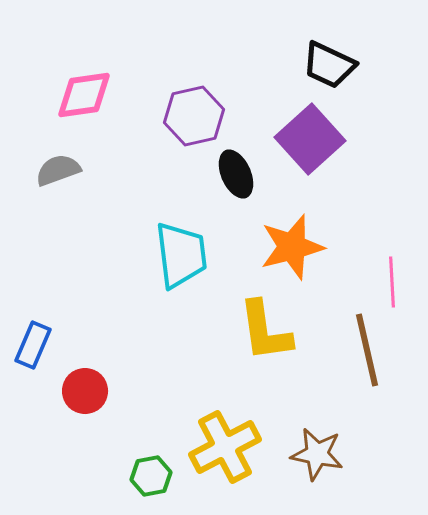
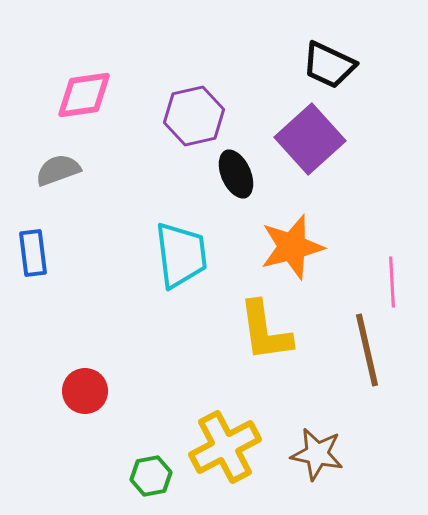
blue rectangle: moved 92 px up; rotated 30 degrees counterclockwise
